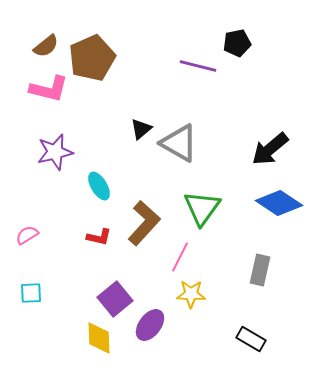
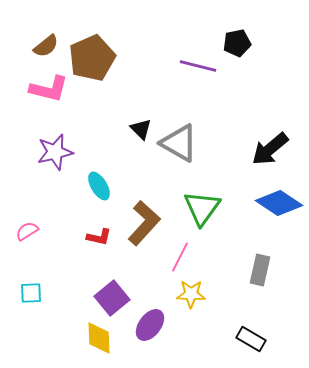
black triangle: rotated 35 degrees counterclockwise
pink semicircle: moved 4 px up
purple square: moved 3 px left, 1 px up
